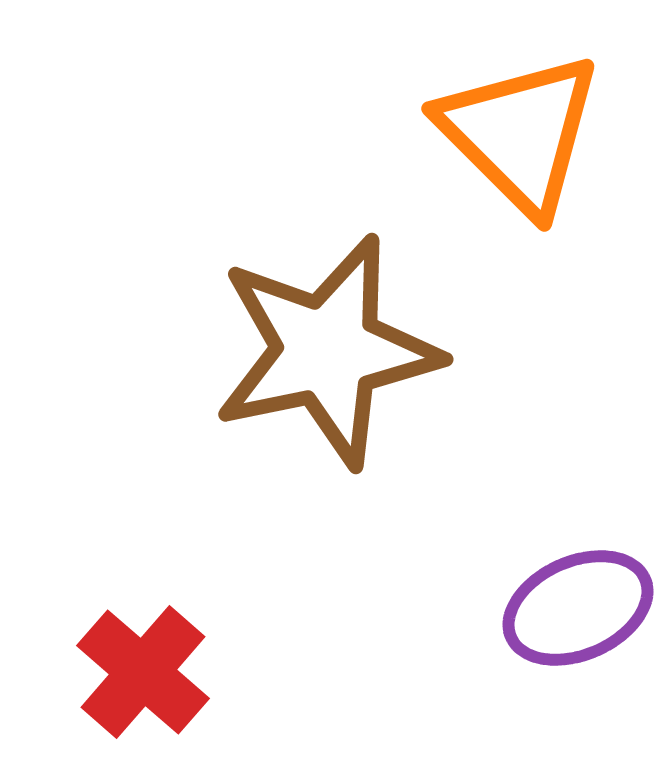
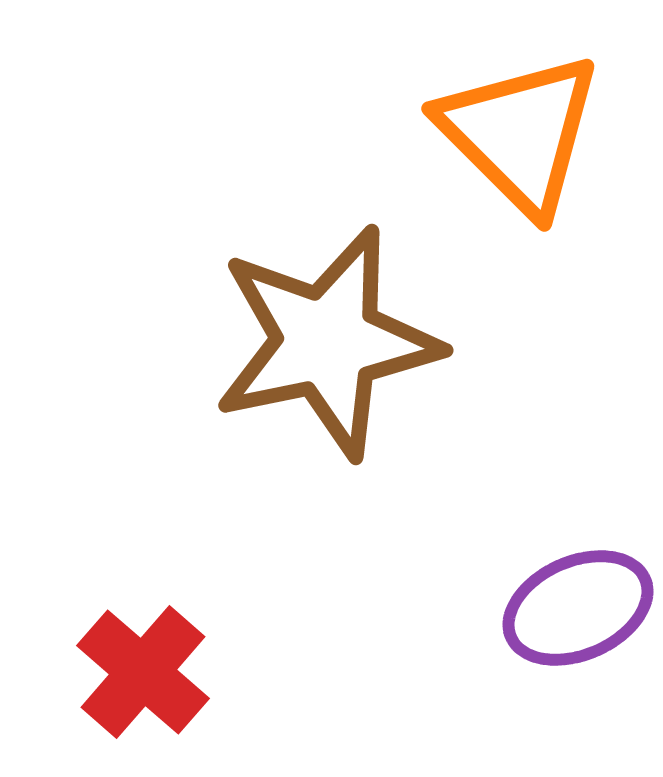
brown star: moved 9 px up
